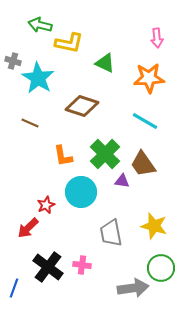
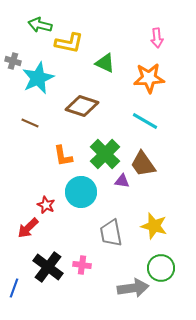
cyan star: rotated 16 degrees clockwise
red star: rotated 24 degrees counterclockwise
